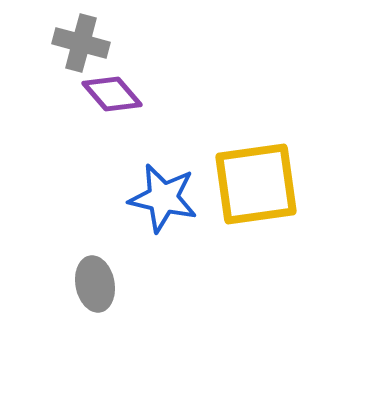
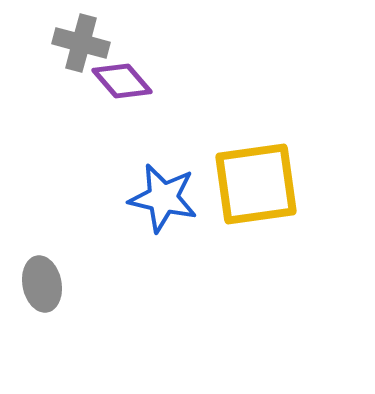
purple diamond: moved 10 px right, 13 px up
gray ellipse: moved 53 px left
